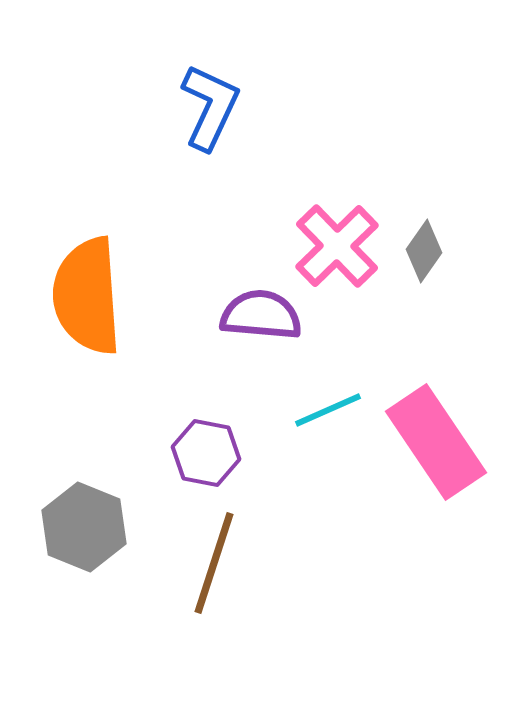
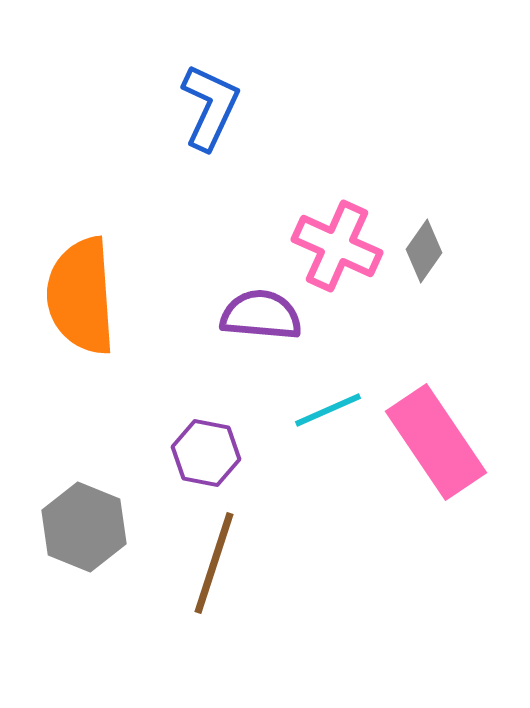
pink cross: rotated 22 degrees counterclockwise
orange semicircle: moved 6 px left
